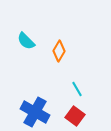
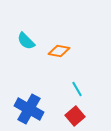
orange diamond: rotated 70 degrees clockwise
blue cross: moved 6 px left, 3 px up
red square: rotated 12 degrees clockwise
